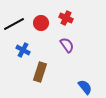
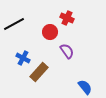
red cross: moved 1 px right
red circle: moved 9 px right, 9 px down
purple semicircle: moved 6 px down
blue cross: moved 8 px down
brown rectangle: moved 1 px left; rotated 24 degrees clockwise
